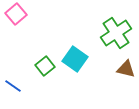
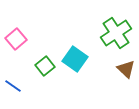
pink square: moved 25 px down
brown triangle: rotated 30 degrees clockwise
